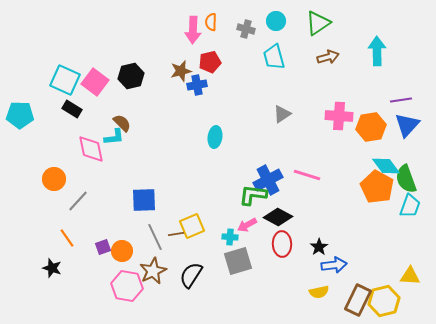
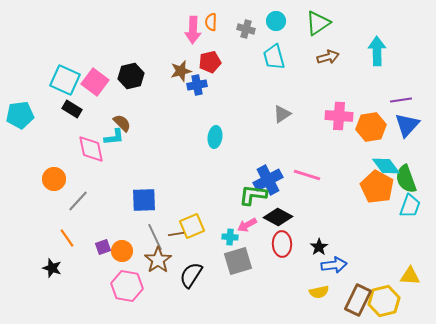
cyan pentagon at (20, 115): rotated 8 degrees counterclockwise
brown star at (153, 271): moved 5 px right, 11 px up; rotated 8 degrees counterclockwise
